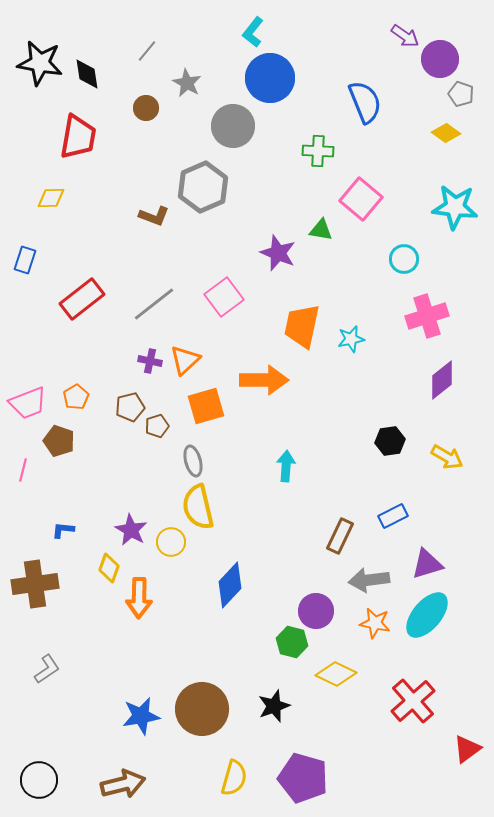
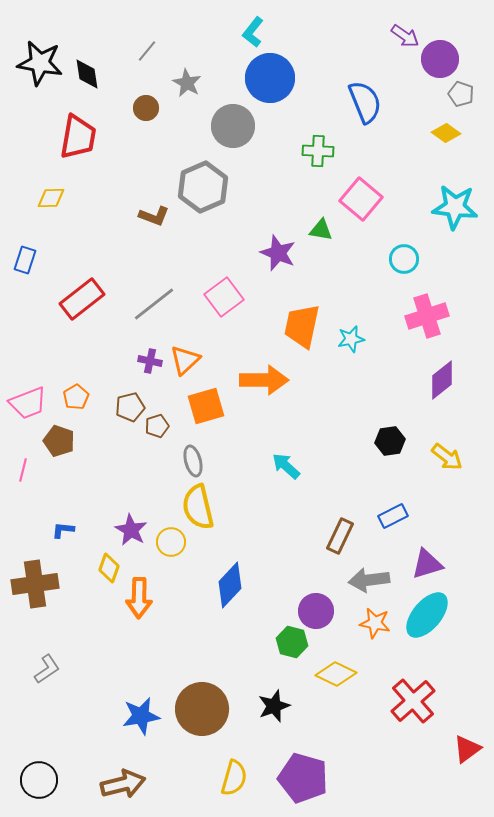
yellow arrow at (447, 457): rotated 8 degrees clockwise
cyan arrow at (286, 466): rotated 52 degrees counterclockwise
